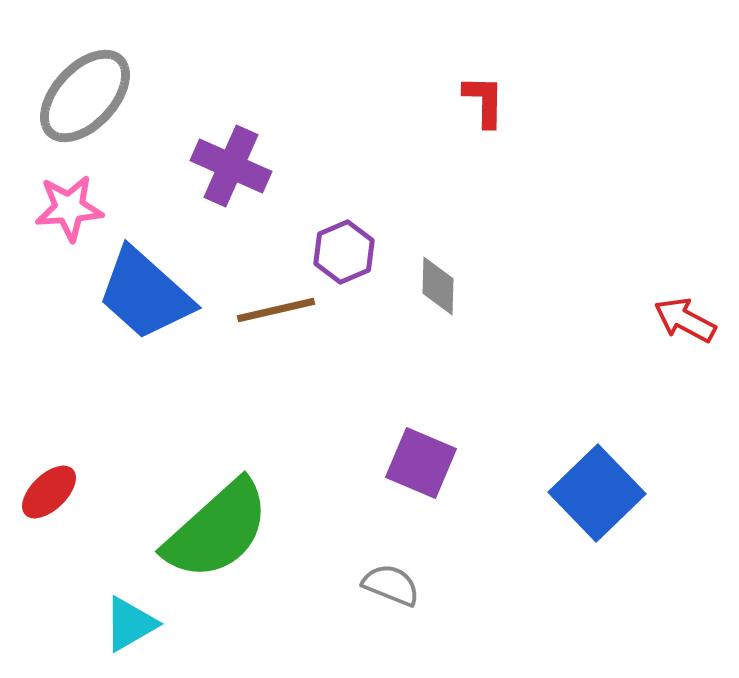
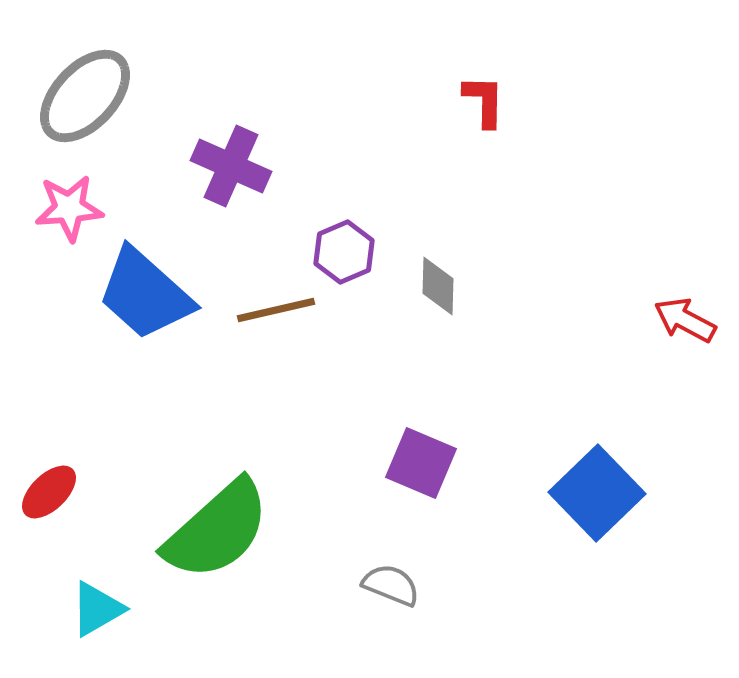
cyan triangle: moved 33 px left, 15 px up
